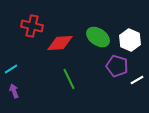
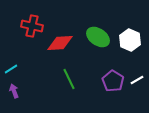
purple pentagon: moved 4 px left, 15 px down; rotated 15 degrees clockwise
